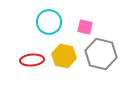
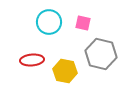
pink square: moved 2 px left, 4 px up
yellow hexagon: moved 1 px right, 15 px down
